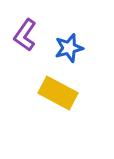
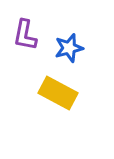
purple L-shape: rotated 24 degrees counterclockwise
